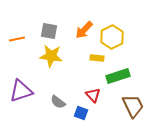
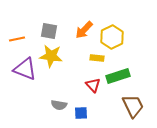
purple triangle: moved 4 px right, 22 px up; rotated 40 degrees clockwise
red triangle: moved 10 px up
gray semicircle: moved 1 px right, 3 px down; rotated 28 degrees counterclockwise
blue square: rotated 24 degrees counterclockwise
